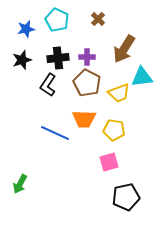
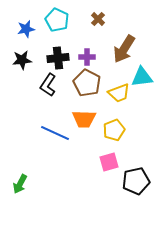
black star: rotated 12 degrees clockwise
yellow pentagon: rotated 30 degrees counterclockwise
black pentagon: moved 10 px right, 16 px up
